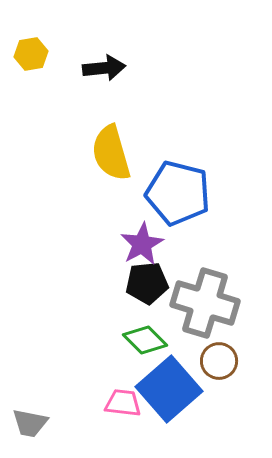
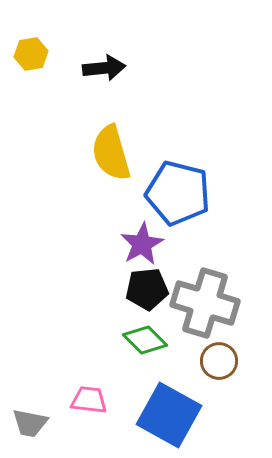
black pentagon: moved 6 px down
blue square: moved 26 px down; rotated 20 degrees counterclockwise
pink trapezoid: moved 34 px left, 3 px up
